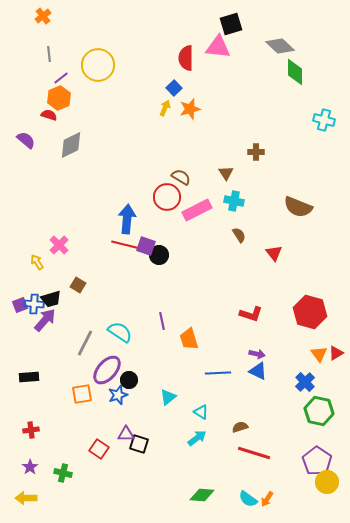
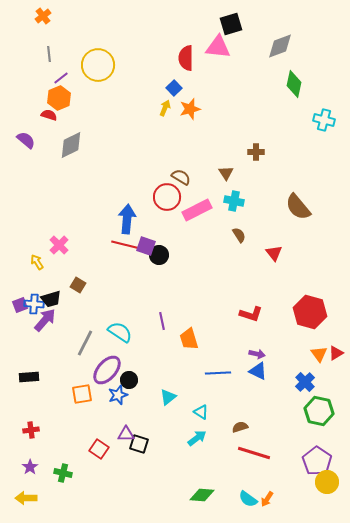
gray diamond at (280, 46): rotated 64 degrees counterclockwise
green diamond at (295, 72): moved 1 px left, 12 px down; rotated 12 degrees clockwise
brown semicircle at (298, 207): rotated 28 degrees clockwise
